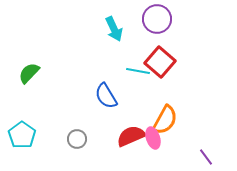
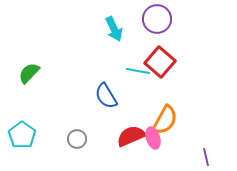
purple line: rotated 24 degrees clockwise
